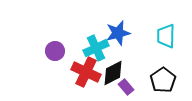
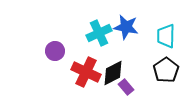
blue star: moved 8 px right, 6 px up; rotated 25 degrees clockwise
cyan cross: moved 3 px right, 15 px up
black pentagon: moved 3 px right, 10 px up
